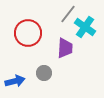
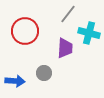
cyan cross: moved 4 px right, 6 px down; rotated 20 degrees counterclockwise
red circle: moved 3 px left, 2 px up
blue arrow: rotated 18 degrees clockwise
